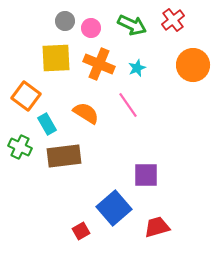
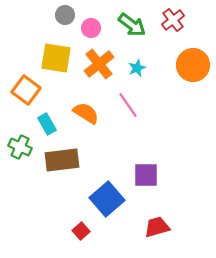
gray circle: moved 6 px up
green arrow: rotated 12 degrees clockwise
yellow square: rotated 12 degrees clockwise
orange cross: rotated 28 degrees clockwise
orange square: moved 6 px up
brown rectangle: moved 2 px left, 4 px down
blue square: moved 7 px left, 9 px up
red square: rotated 12 degrees counterclockwise
